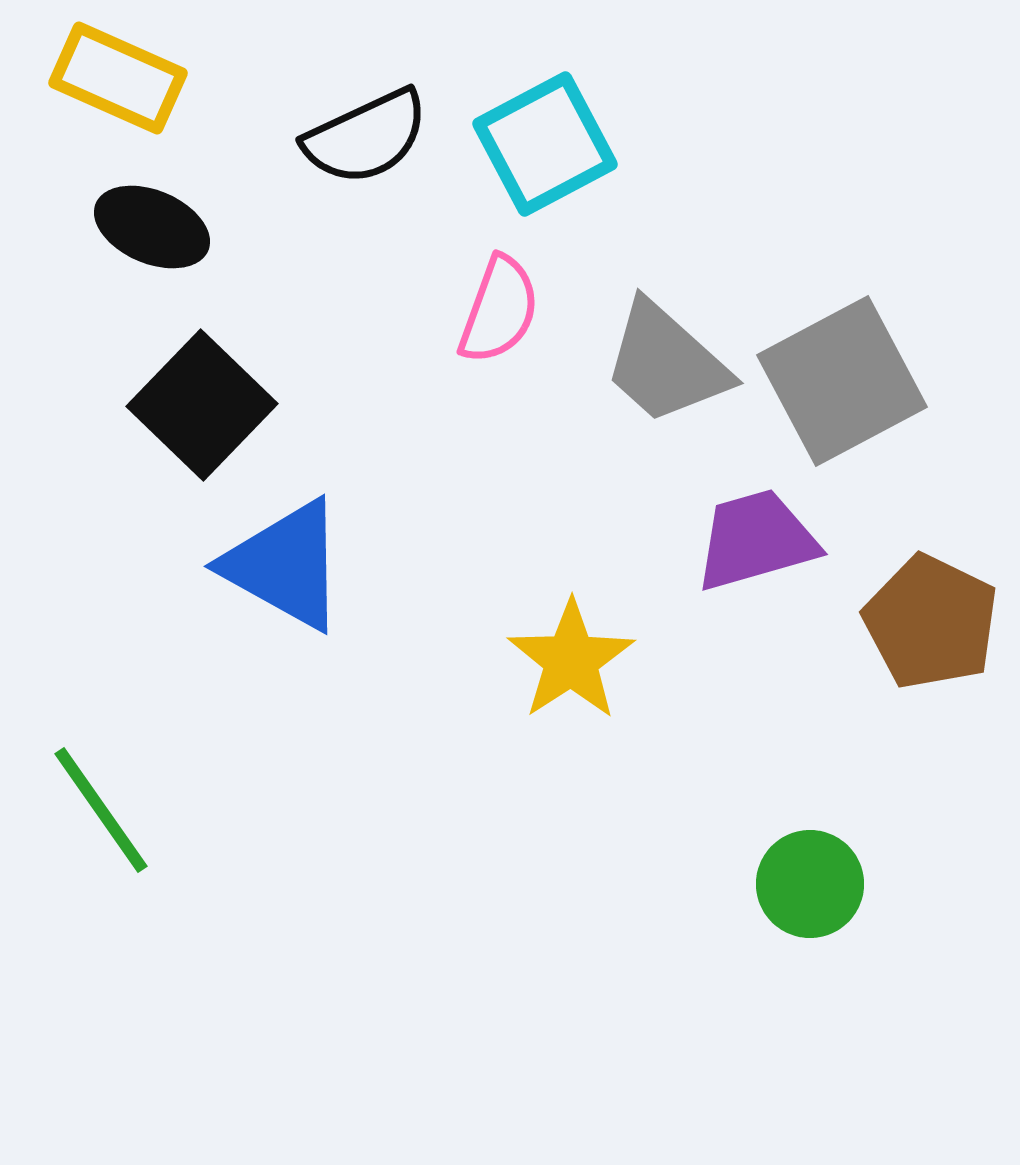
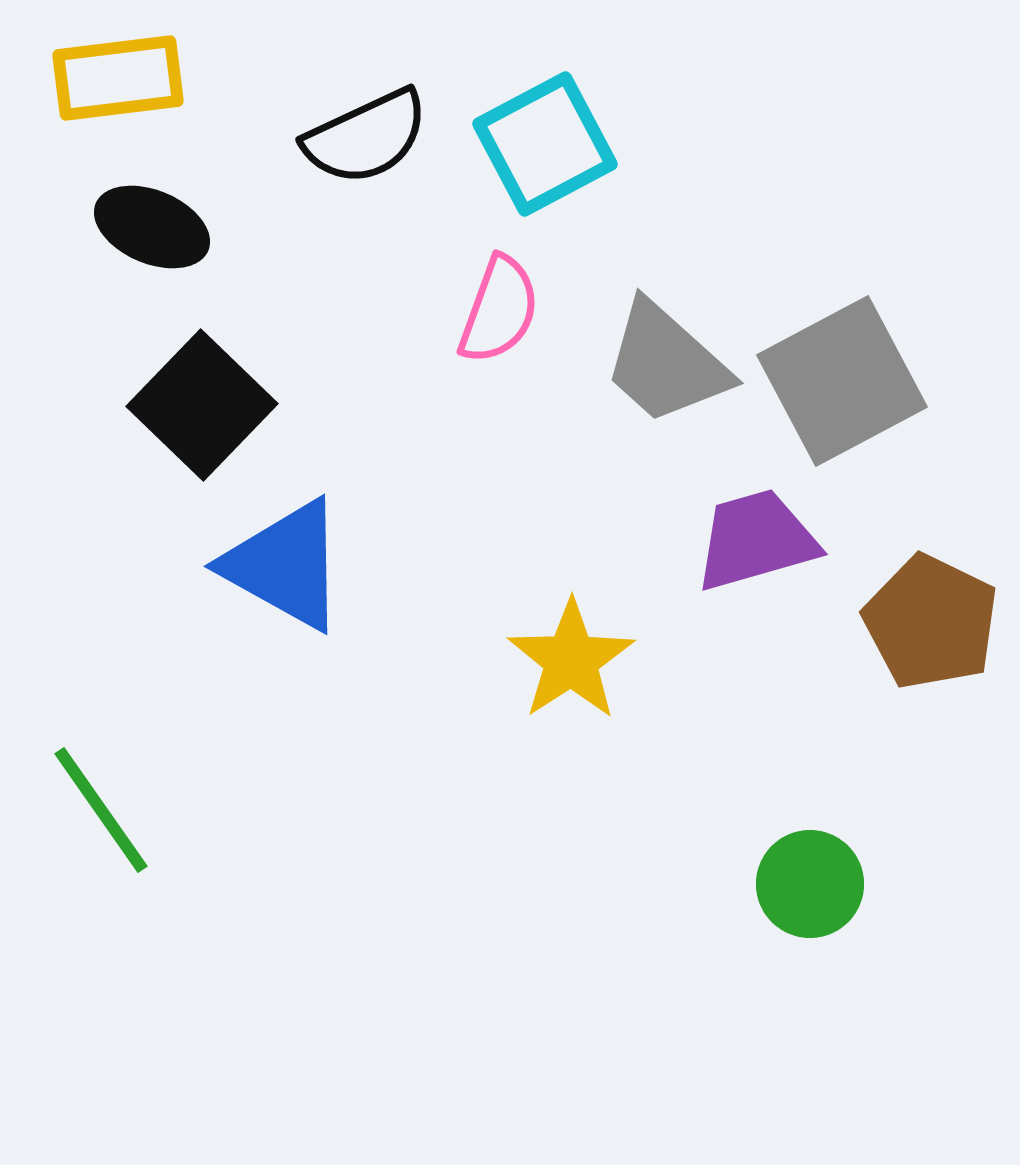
yellow rectangle: rotated 31 degrees counterclockwise
